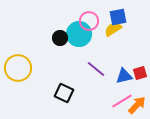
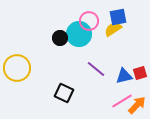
yellow circle: moved 1 px left
